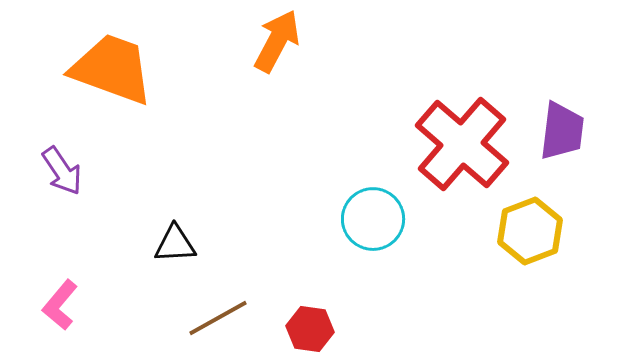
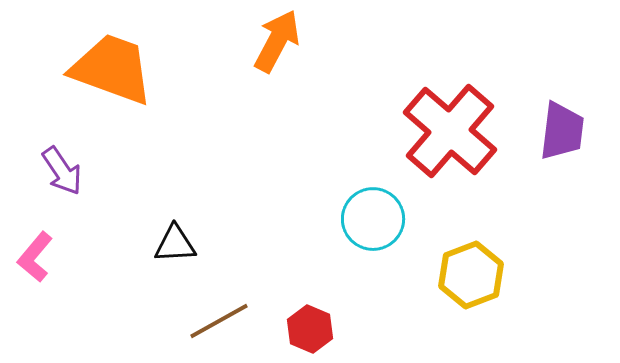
red cross: moved 12 px left, 13 px up
yellow hexagon: moved 59 px left, 44 px down
pink L-shape: moved 25 px left, 48 px up
brown line: moved 1 px right, 3 px down
red hexagon: rotated 15 degrees clockwise
